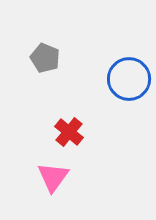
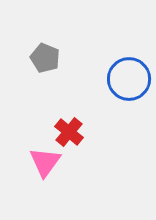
pink triangle: moved 8 px left, 15 px up
